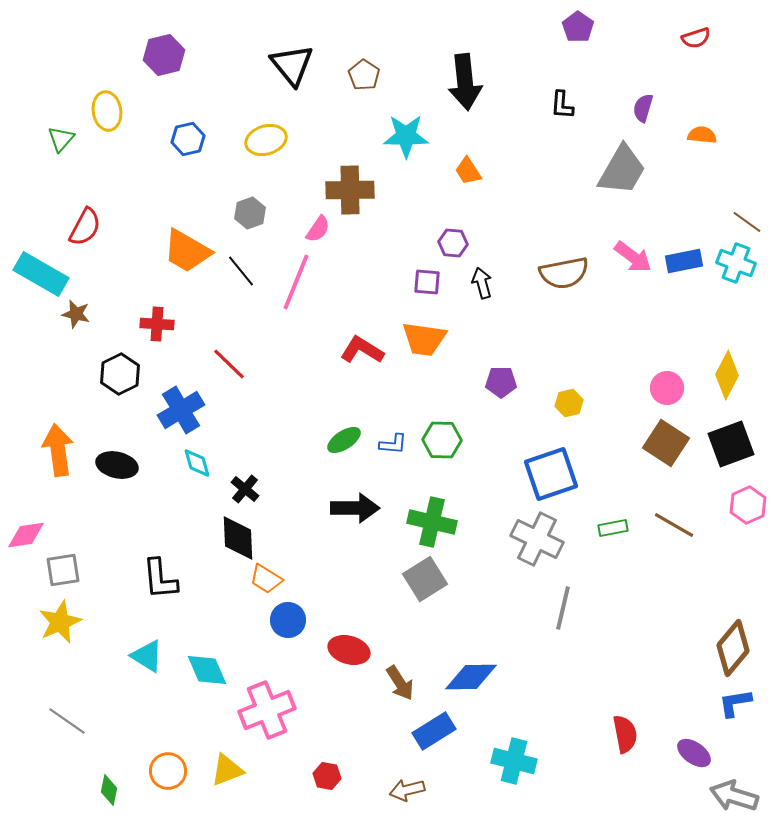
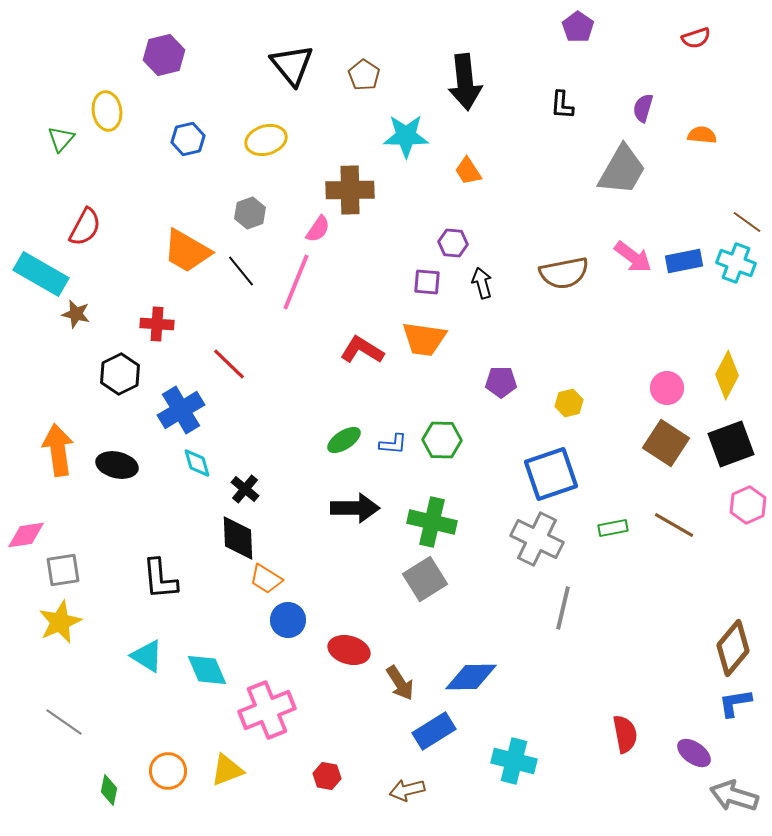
gray line at (67, 721): moved 3 px left, 1 px down
